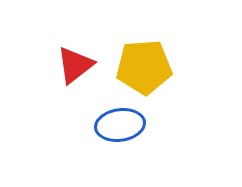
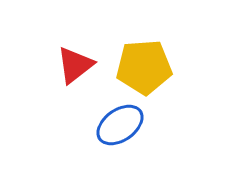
blue ellipse: rotated 27 degrees counterclockwise
